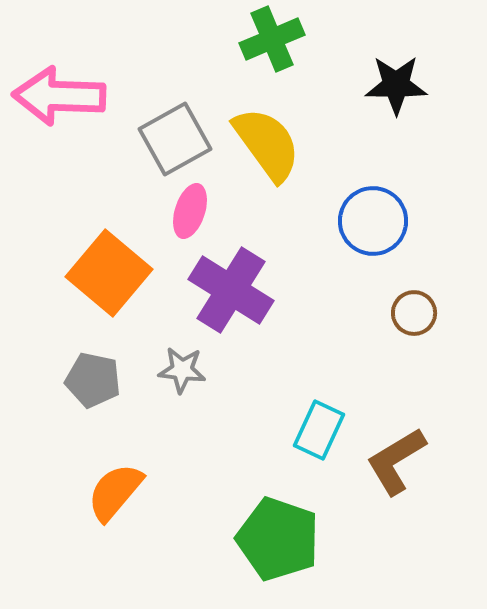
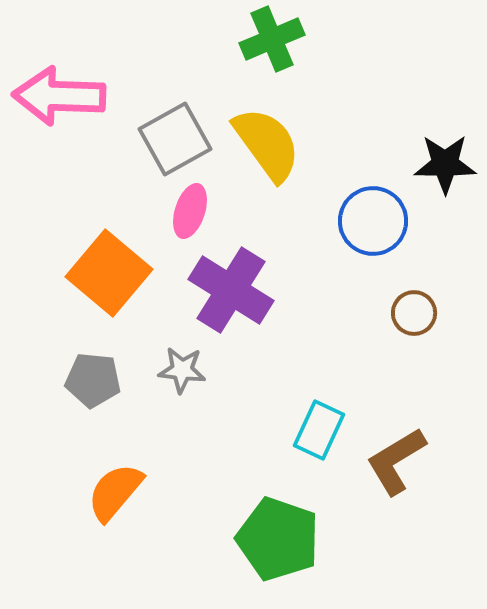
black star: moved 49 px right, 79 px down
gray pentagon: rotated 6 degrees counterclockwise
